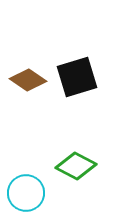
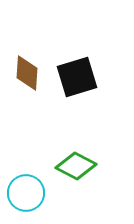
brown diamond: moved 1 px left, 7 px up; rotated 60 degrees clockwise
